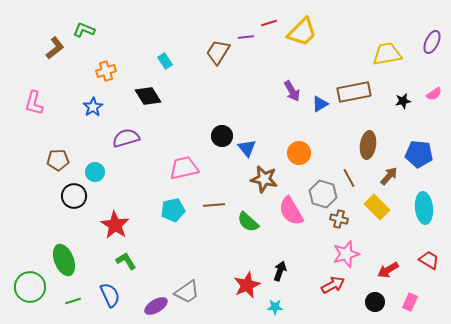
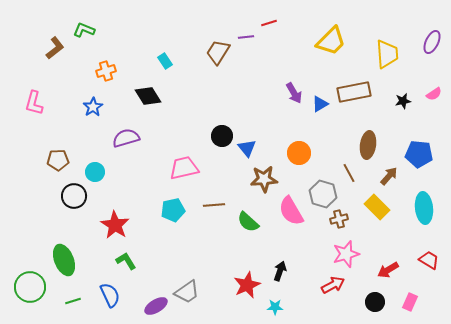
yellow trapezoid at (302, 32): moved 29 px right, 9 px down
yellow trapezoid at (387, 54): rotated 96 degrees clockwise
purple arrow at (292, 91): moved 2 px right, 2 px down
brown line at (349, 178): moved 5 px up
brown star at (264, 179): rotated 16 degrees counterclockwise
brown cross at (339, 219): rotated 30 degrees counterclockwise
